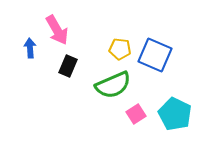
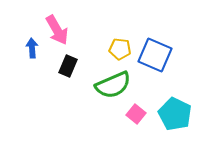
blue arrow: moved 2 px right
pink square: rotated 18 degrees counterclockwise
